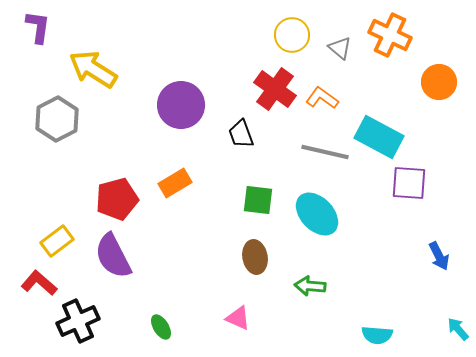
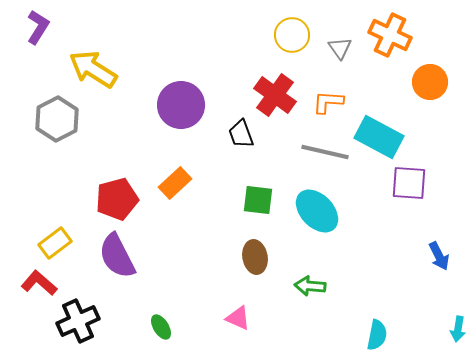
purple L-shape: rotated 24 degrees clockwise
gray triangle: rotated 15 degrees clockwise
orange circle: moved 9 px left
red cross: moved 6 px down
orange L-shape: moved 6 px right, 4 px down; rotated 32 degrees counterclockwise
orange rectangle: rotated 12 degrees counterclockwise
cyan ellipse: moved 3 px up
yellow rectangle: moved 2 px left, 2 px down
purple semicircle: moved 4 px right
cyan arrow: rotated 130 degrees counterclockwise
cyan semicircle: rotated 84 degrees counterclockwise
